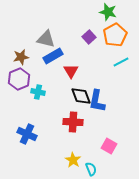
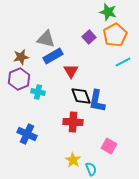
cyan line: moved 2 px right
